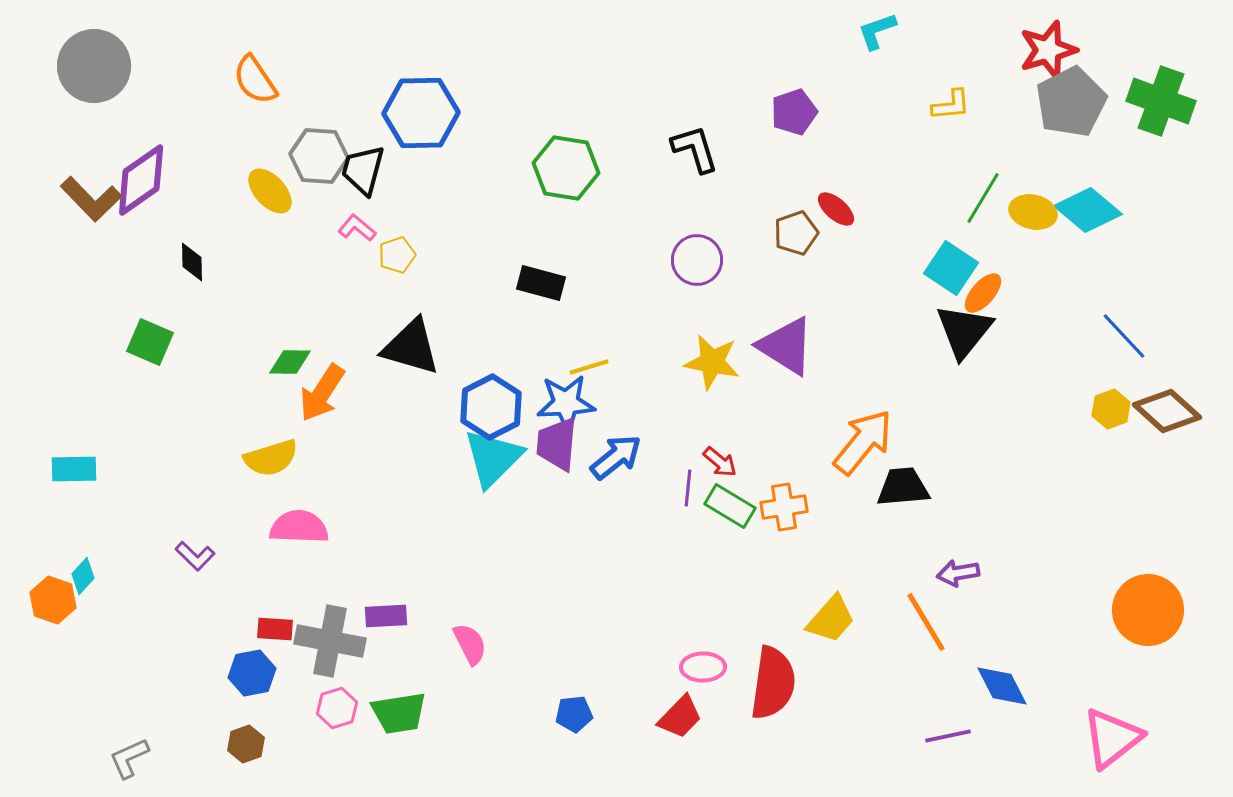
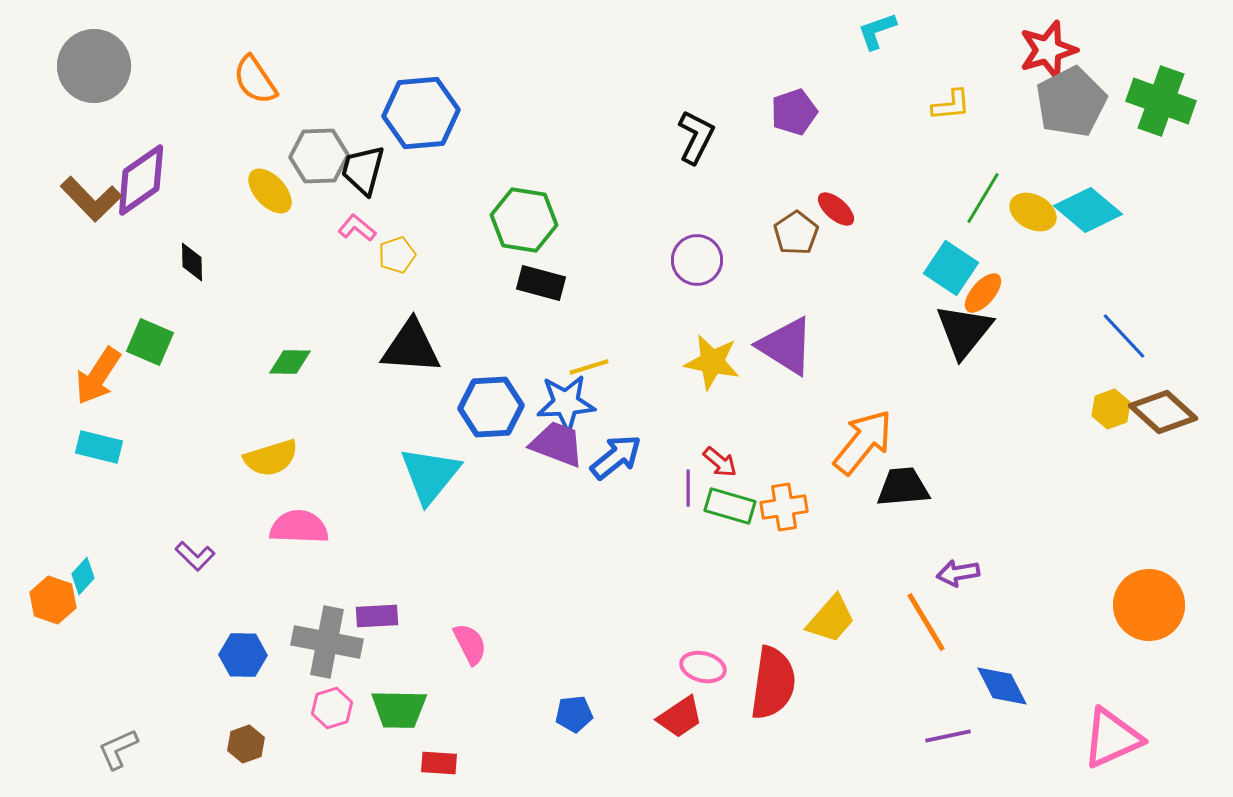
blue hexagon at (421, 113): rotated 4 degrees counterclockwise
black L-shape at (695, 149): moved 1 px right, 12 px up; rotated 44 degrees clockwise
gray hexagon at (319, 156): rotated 6 degrees counterclockwise
green hexagon at (566, 168): moved 42 px left, 52 px down
yellow ellipse at (1033, 212): rotated 15 degrees clockwise
brown pentagon at (796, 233): rotated 15 degrees counterclockwise
black triangle at (411, 347): rotated 12 degrees counterclockwise
orange arrow at (322, 393): moved 224 px left, 17 px up
blue hexagon at (491, 407): rotated 24 degrees clockwise
brown diamond at (1167, 411): moved 4 px left, 1 px down
purple trapezoid at (557, 444): rotated 106 degrees clockwise
cyan triangle at (493, 458): moved 63 px left, 17 px down; rotated 6 degrees counterclockwise
cyan rectangle at (74, 469): moved 25 px right, 22 px up; rotated 15 degrees clockwise
purple line at (688, 488): rotated 6 degrees counterclockwise
green rectangle at (730, 506): rotated 15 degrees counterclockwise
orange circle at (1148, 610): moved 1 px right, 5 px up
purple rectangle at (386, 616): moved 9 px left
red rectangle at (275, 629): moved 164 px right, 134 px down
gray cross at (330, 641): moved 3 px left, 1 px down
pink ellipse at (703, 667): rotated 15 degrees clockwise
blue hexagon at (252, 673): moved 9 px left, 18 px up; rotated 12 degrees clockwise
pink hexagon at (337, 708): moved 5 px left
green trapezoid at (399, 713): moved 4 px up; rotated 10 degrees clockwise
red trapezoid at (680, 717): rotated 12 degrees clockwise
pink triangle at (1112, 738): rotated 14 degrees clockwise
gray L-shape at (129, 758): moved 11 px left, 9 px up
